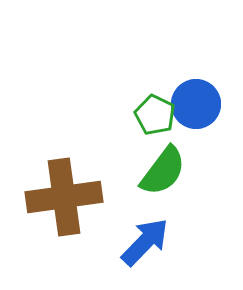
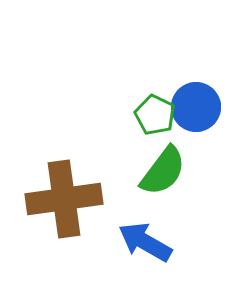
blue circle: moved 3 px down
brown cross: moved 2 px down
blue arrow: rotated 104 degrees counterclockwise
